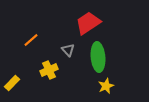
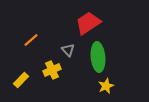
yellow cross: moved 3 px right
yellow rectangle: moved 9 px right, 3 px up
